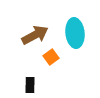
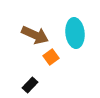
brown arrow: rotated 52 degrees clockwise
black rectangle: rotated 42 degrees clockwise
